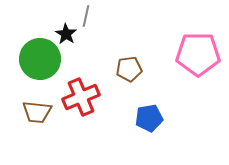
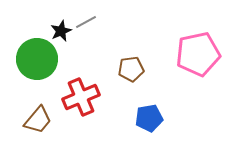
gray line: moved 6 px down; rotated 50 degrees clockwise
black star: moved 5 px left, 3 px up; rotated 15 degrees clockwise
pink pentagon: rotated 12 degrees counterclockwise
green circle: moved 3 px left
brown pentagon: moved 2 px right
brown trapezoid: moved 1 px right, 8 px down; rotated 56 degrees counterclockwise
